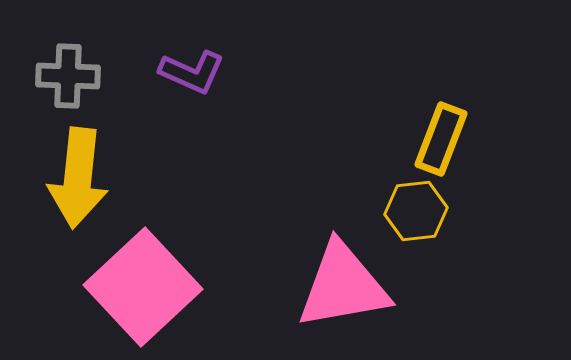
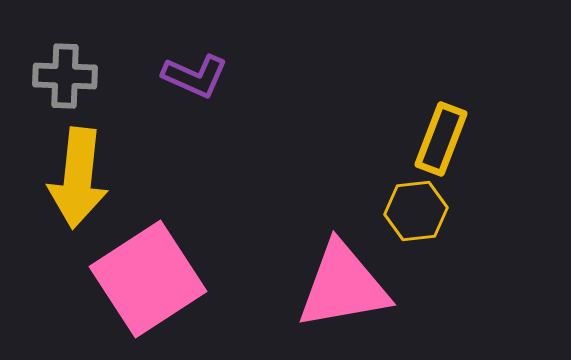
purple L-shape: moved 3 px right, 4 px down
gray cross: moved 3 px left
pink square: moved 5 px right, 8 px up; rotated 10 degrees clockwise
